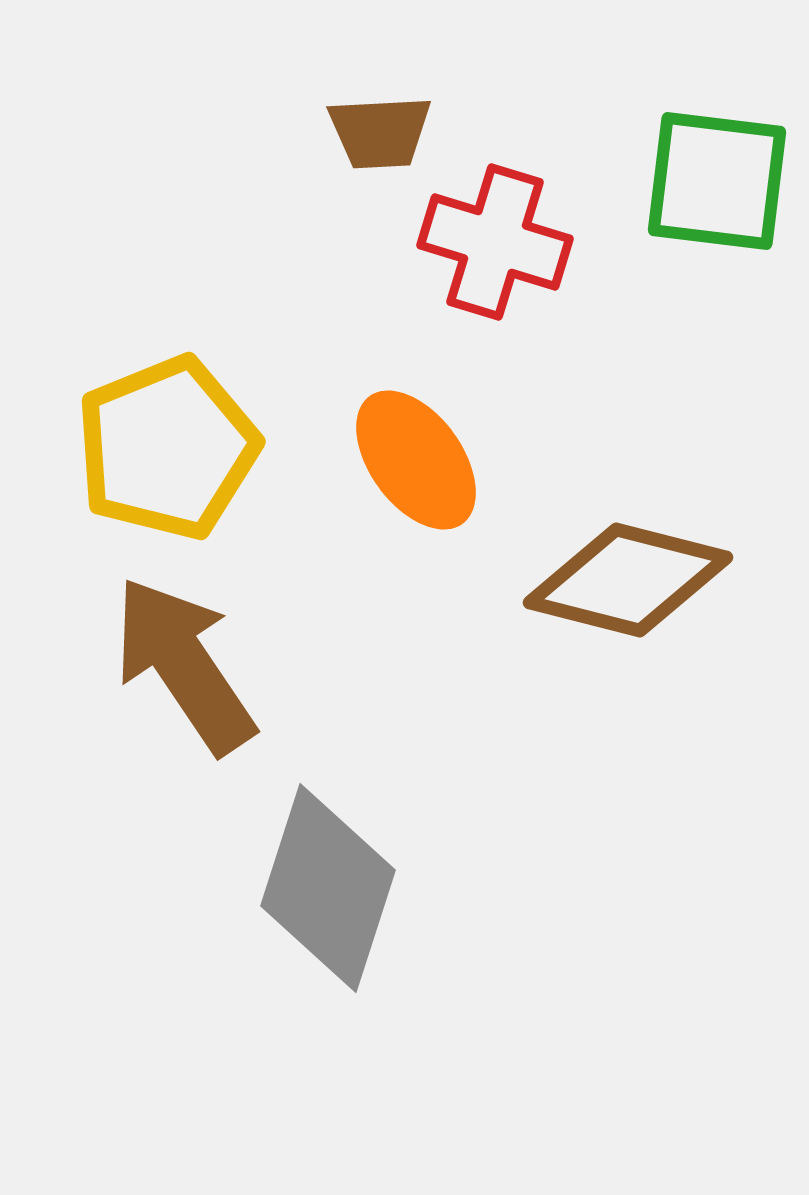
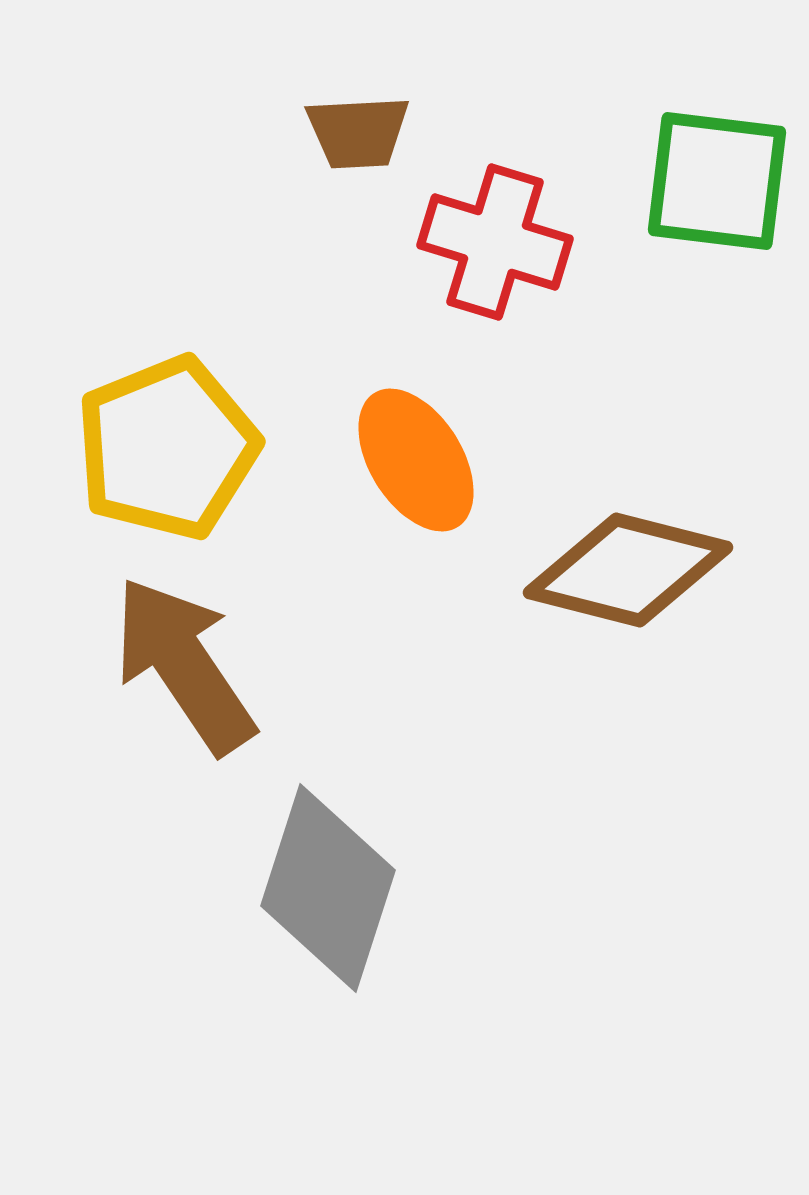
brown trapezoid: moved 22 px left
orange ellipse: rotated 4 degrees clockwise
brown diamond: moved 10 px up
